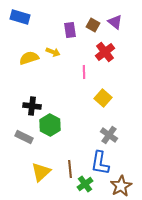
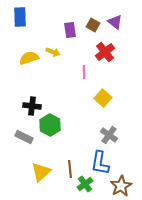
blue rectangle: rotated 72 degrees clockwise
